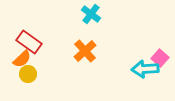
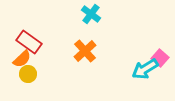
cyan arrow: rotated 28 degrees counterclockwise
